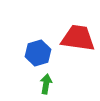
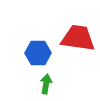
blue hexagon: rotated 15 degrees clockwise
